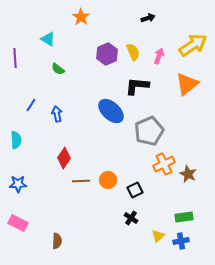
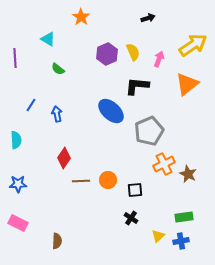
pink arrow: moved 3 px down
black square: rotated 21 degrees clockwise
